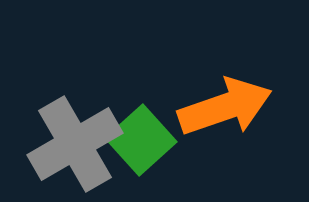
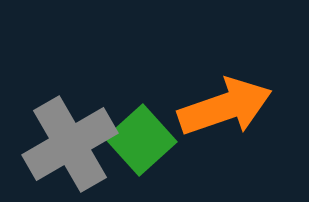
gray cross: moved 5 px left
